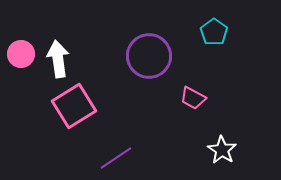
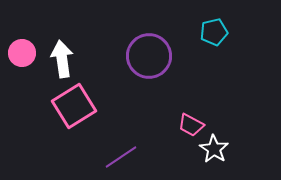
cyan pentagon: rotated 24 degrees clockwise
pink circle: moved 1 px right, 1 px up
white arrow: moved 4 px right
pink trapezoid: moved 2 px left, 27 px down
white star: moved 8 px left, 1 px up
purple line: moved 5 px right, 1 px up
